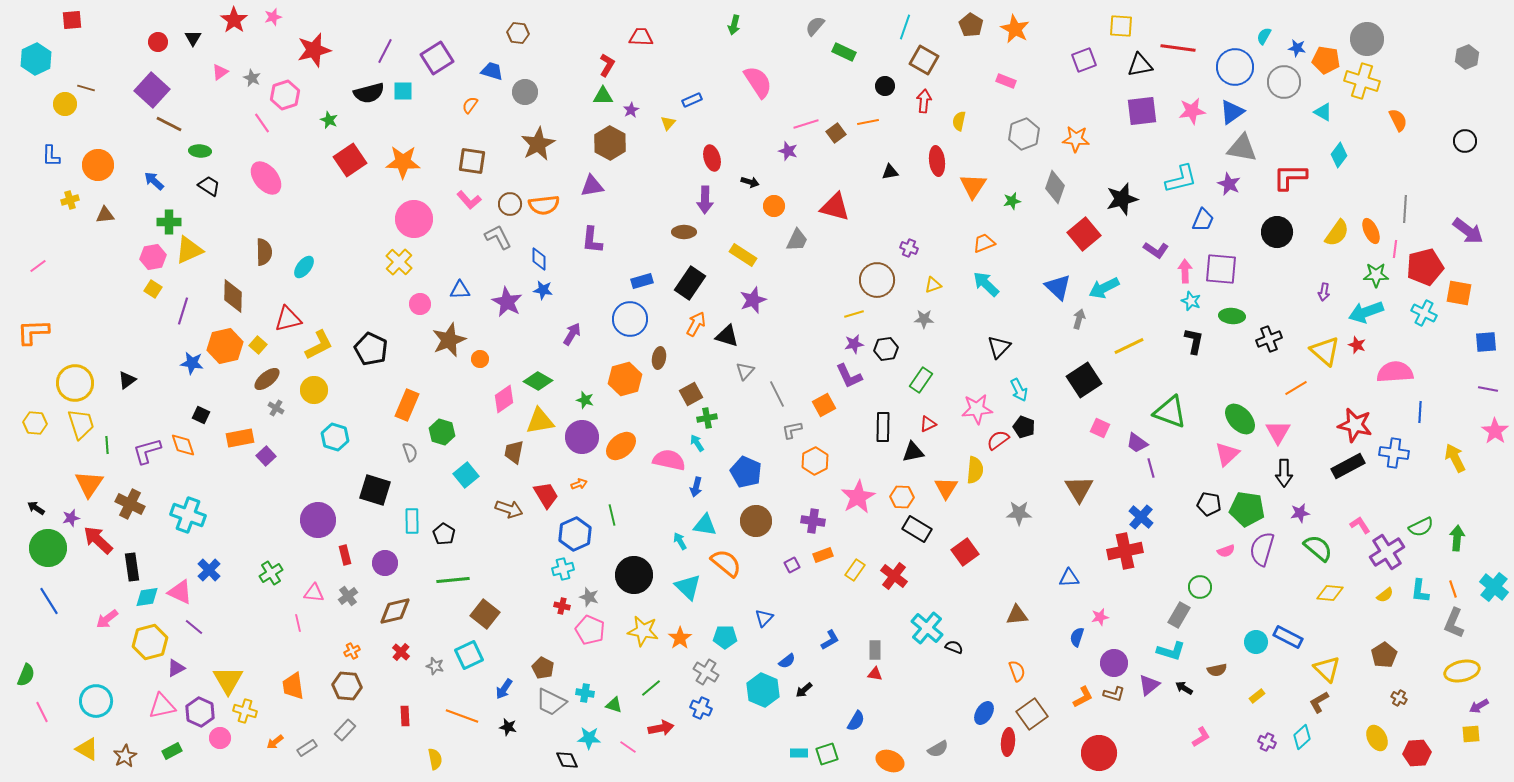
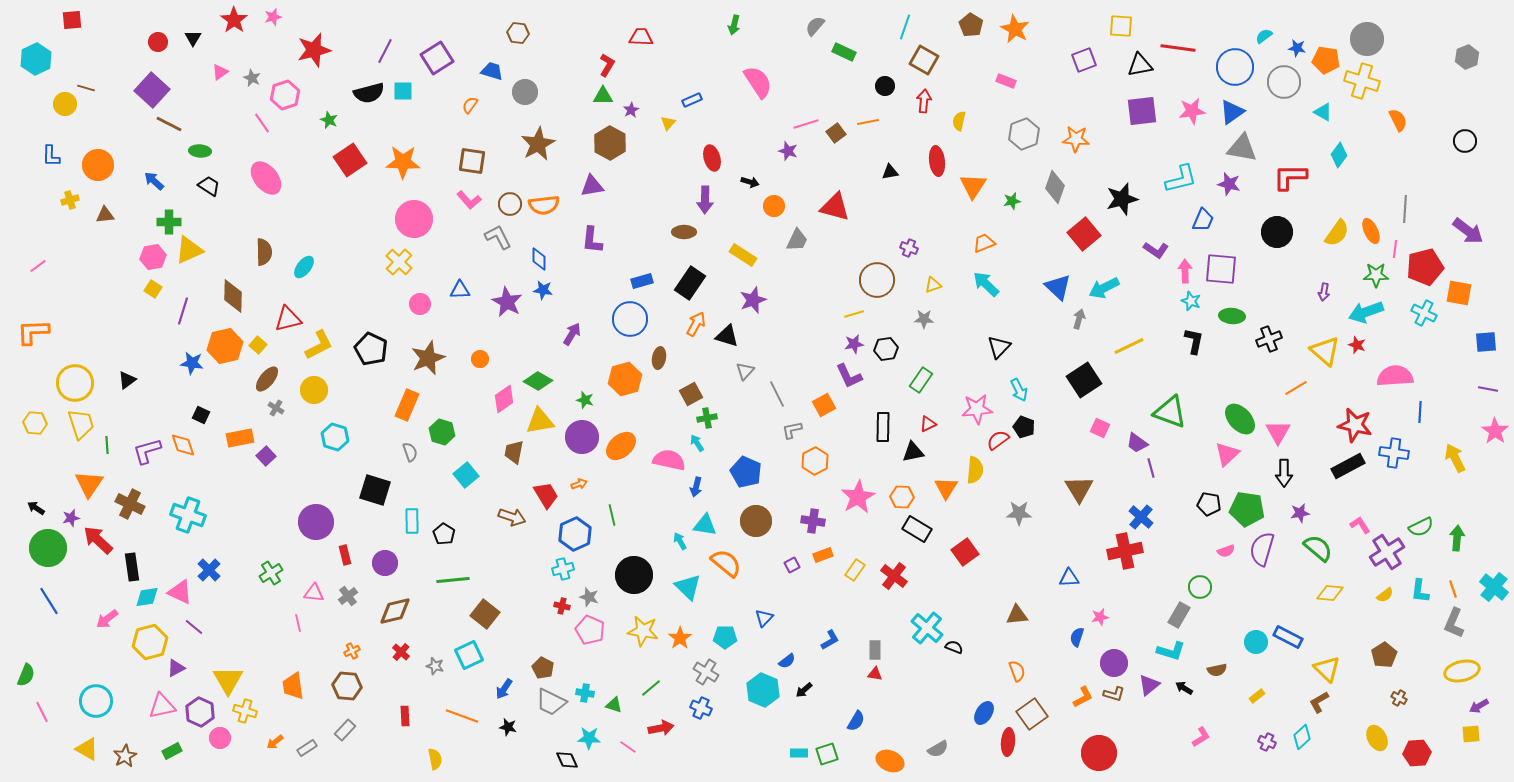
cyan semicircle at (1264, 36): rotated 24 degrees clockwise
purple star at (1229, 184): rotated 10 degrees counterclockwise
brown star at (449, 340): moved 21 px left, 18 px down
pink semicircle at (1395, 372): moved 4 px down
brown ellipse at (267, 379): rotated 12 degrees counterclockwise
brown arrow at (509, 509): moved 3 px right, 8 px down
purple circle at (318, 520): moved 2 px left, 2 px down
